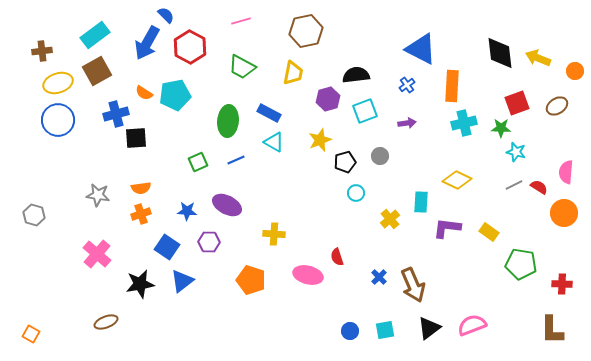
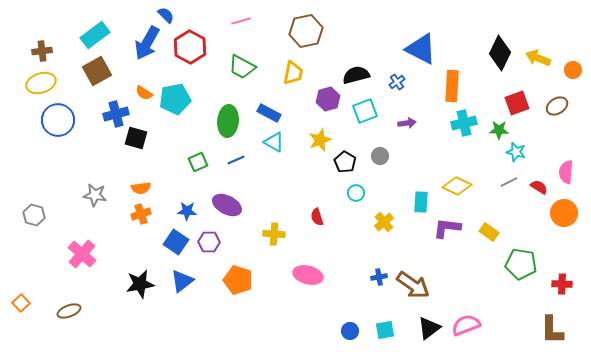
black diamond at (500, 53): rotated 32 degrees clockwise
orange circle at (575, 71): moved 2 px left, 1 px up
black semicircle at (356, 75): rotated 8 degrees counterclockwise
yellow ellipse at (58, 83): moved 17 px left
blue cross at (407, 85): moved 10 px left, 3 px up
cyan pentagon at (175, 95): moved 4 px down
green star at (501, 128): moved 2 px left, 2 px down
black square at (136, 138): rotated 20 degrees clockwise
black pentagon at (345, 162): rotated 25 degrees counterclockwise
yellow diamond at (457, 180): moved 6 px down
gray line at (514, 185): moved 5 px left, 3 px up
gray star at (98, 195): moved 3 px left
yellow cross at (390, 219): moved 6 px left, 3 px down
blue square at (167, 247): moved 9 px right, 5 px up
pink cross at (97, 254): moved 15 px left
red semicircle at (337, 257): moved 20 px left, 40 px up
blue cross at (379, 277): rotated 35 degrees clockwise
orange pentagon at (251, 280): moved 13 px left
brown arrow at (413, 285): rotated 32 degrees counterclockwise
brown ellipse at (106, 322): moved 37 px left, 11 px up
pink semicircle at (472, 325): moved 6 px left
orange square at (31, 334): moved 10 px left, 31 px up; rotated 18 degrees clockwise
